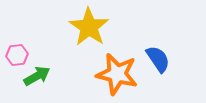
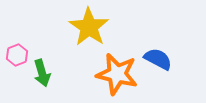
pink hexagon: rotated 15 degrees counterclockwise
blue semicircle: rotated 28 degrees counterclockwise
green arrow: moved 5 px right, 3 px up; rotated 104 degrees clockwise
